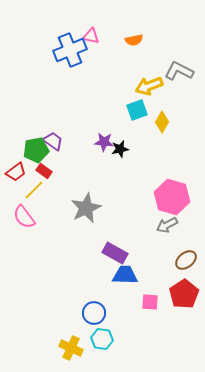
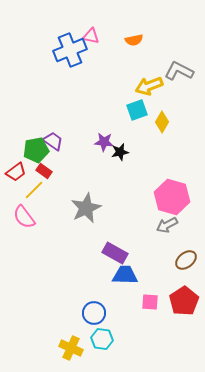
black star: moved 3 px down
red pentagon: moved 7 px down
